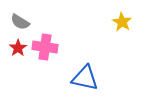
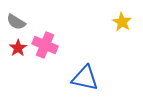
gray semicircle: moved 4 px left
pink cross: moved 2 px up; rotated 15 degrees clockwise
